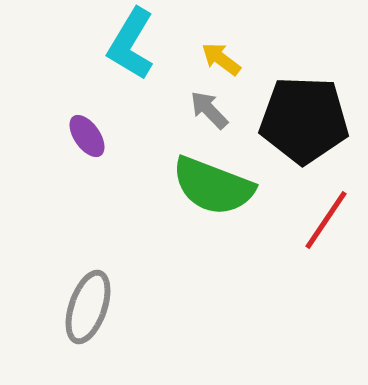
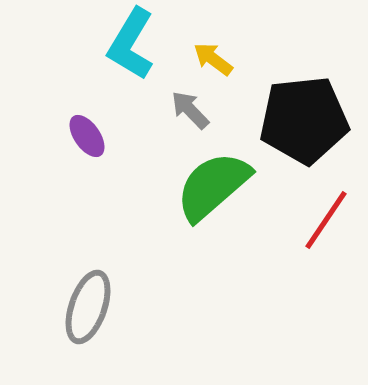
yellow arrow: moved 8 px left
gray arrow: moved 19 px left
black pentagon: rotated 8 degrees counterclockwise
green semicircle: rotated 118 degrees clockwise
